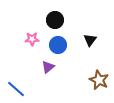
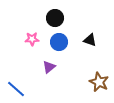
black circle: moved 2 px up
black triangle: rotated 48 degrees counterclockwise
blue circle: moved 1 px right, 3 px up
purple triangle: moved 1 px right
brown star: moved 2 px down
